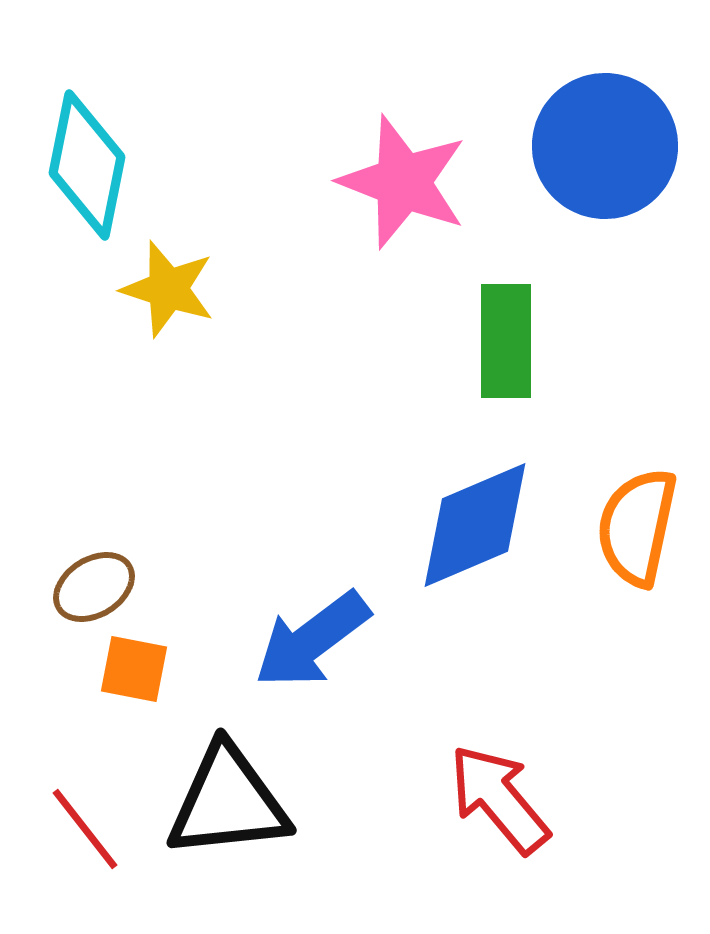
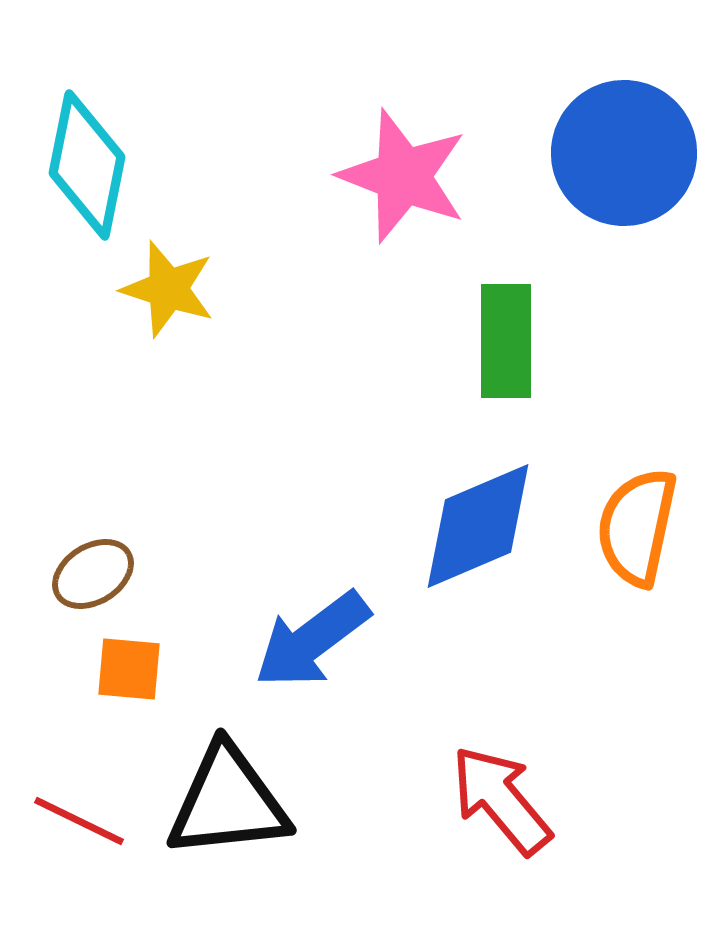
blue circle: moved 19 px right, 7 px down
pink star: moved 6 px up
blue diamond: moved 3 px right, 1 px down
brown ellipse: moved 1 px left, 13 px up
orange square: moved 5 px left; rotated 6 degrees counterclockwise
red arrow: moved 2 px right, 1 px down
red line: moved 6 px left, 8 px up; rotated 26 degrees counterclockwise
